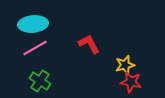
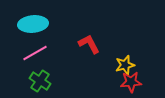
pink line: moved 5 px down
red star: rotated 15 degrees counterclockwise
